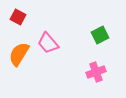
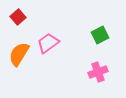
red square: rotated 21 degrees clockwise
pink trapezoid: rotated 95 degrees clockwise
pink cross: moved 2 px right
